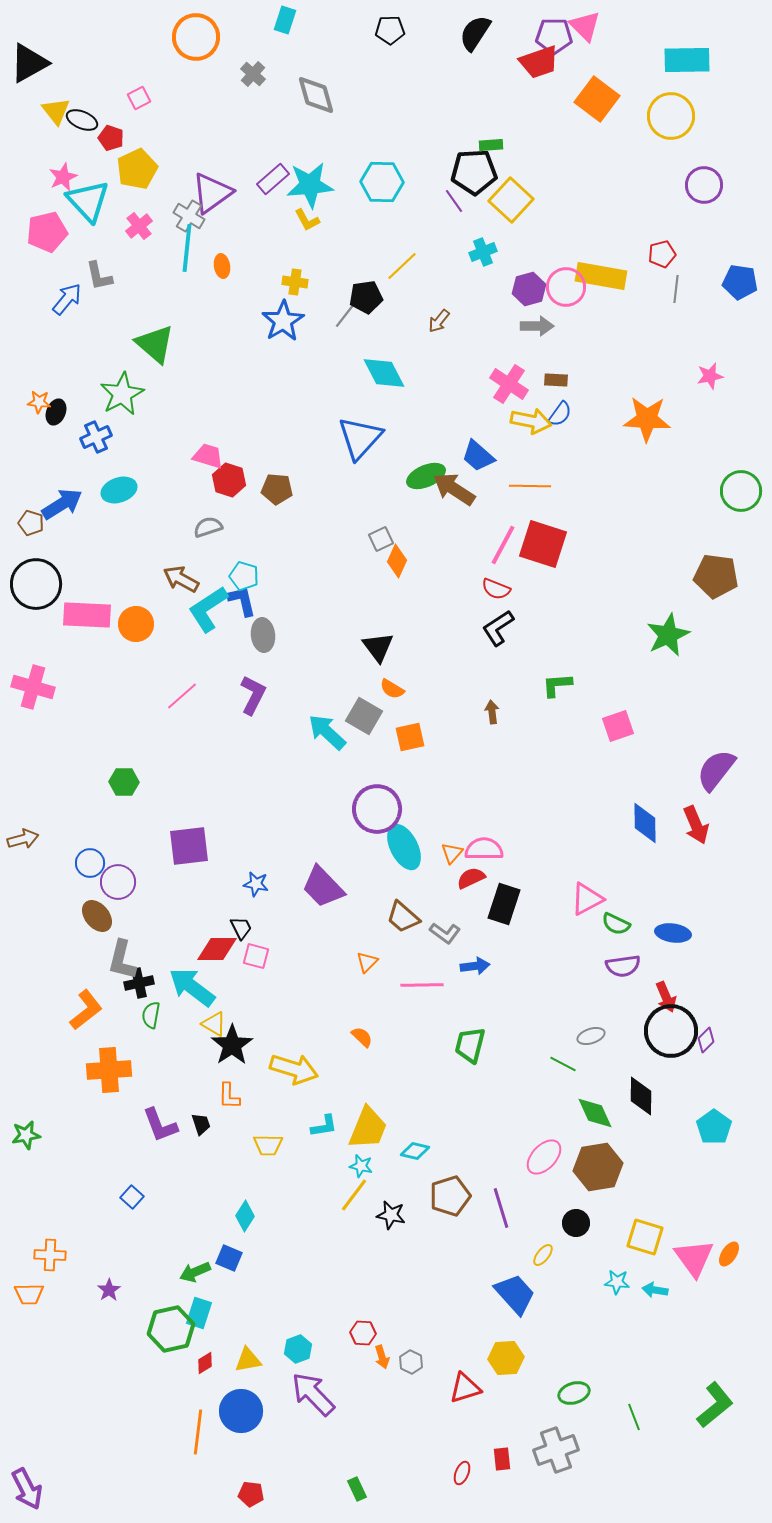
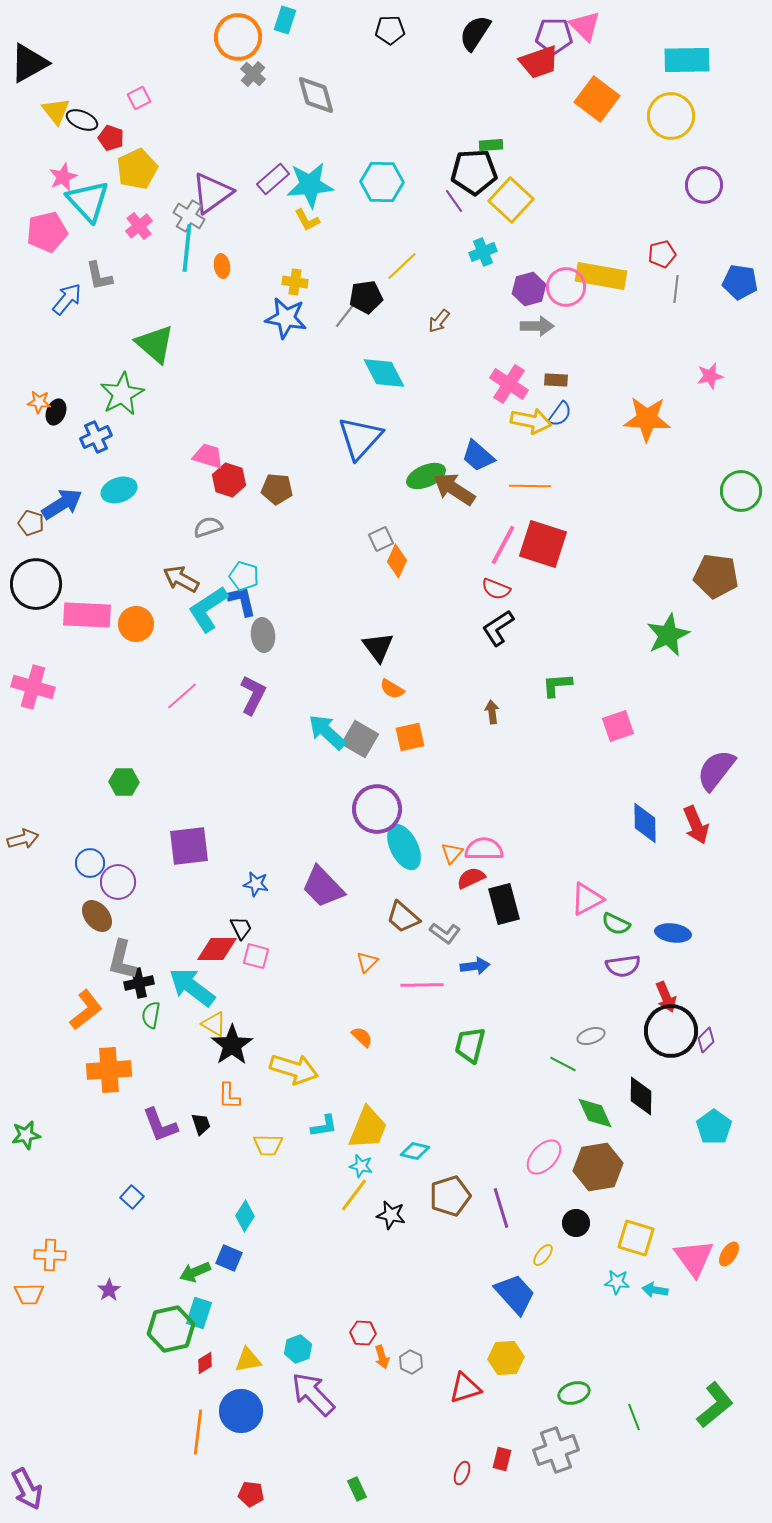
orange circle at (196, 37): moved 42 px right
blue star at (283, 321): moved 3 px right, 3 px up; rotated 30 degrees counterclockwise
gray square at (364, 716): moved 4 px left, 23 px down
black rectangle at (504, 904): rotated 33 degrees counterclockwise
yellow square at (645, 1237): moved 9 px left, 1 px down
red rectangle at (502, 1459): rotated 20 degrees clockwise
